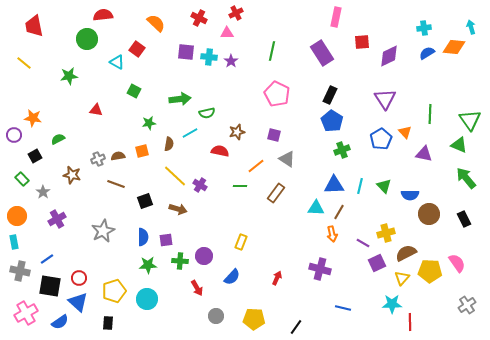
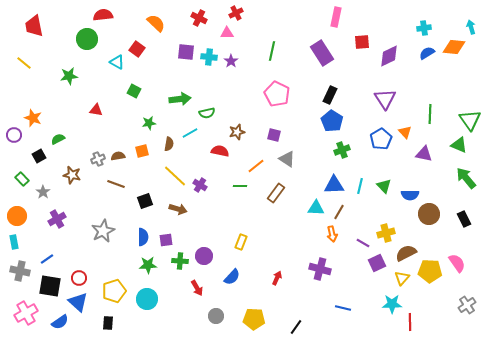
orange star at (33, 118): rotated 12 degrees clockwise
black square at (35, 156): moved 4 px right
